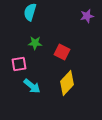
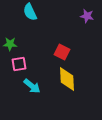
cyan semicircle: rotated 42 degrees counterclockwise
purple star: rotated 24 degrees clockwise
green star: moved 25 px left, 1 px down
yellow diamond: moved 4 px up; rotated 45 degrees counterclockwise
